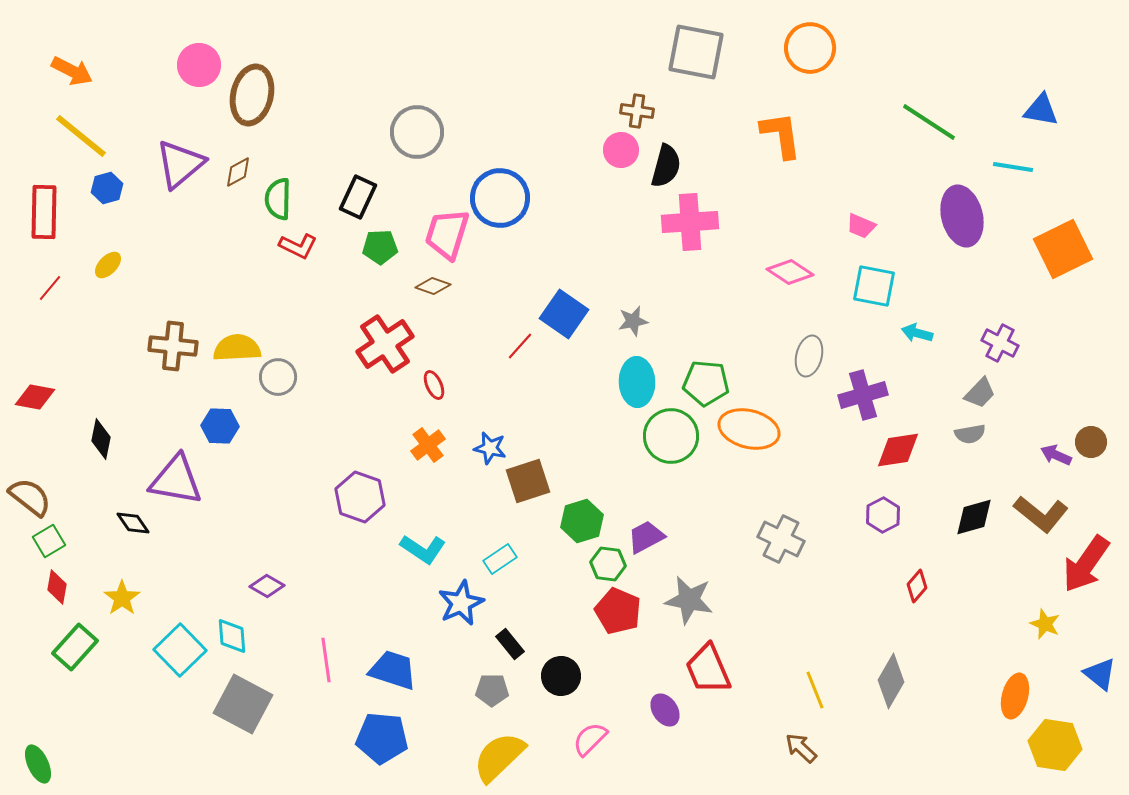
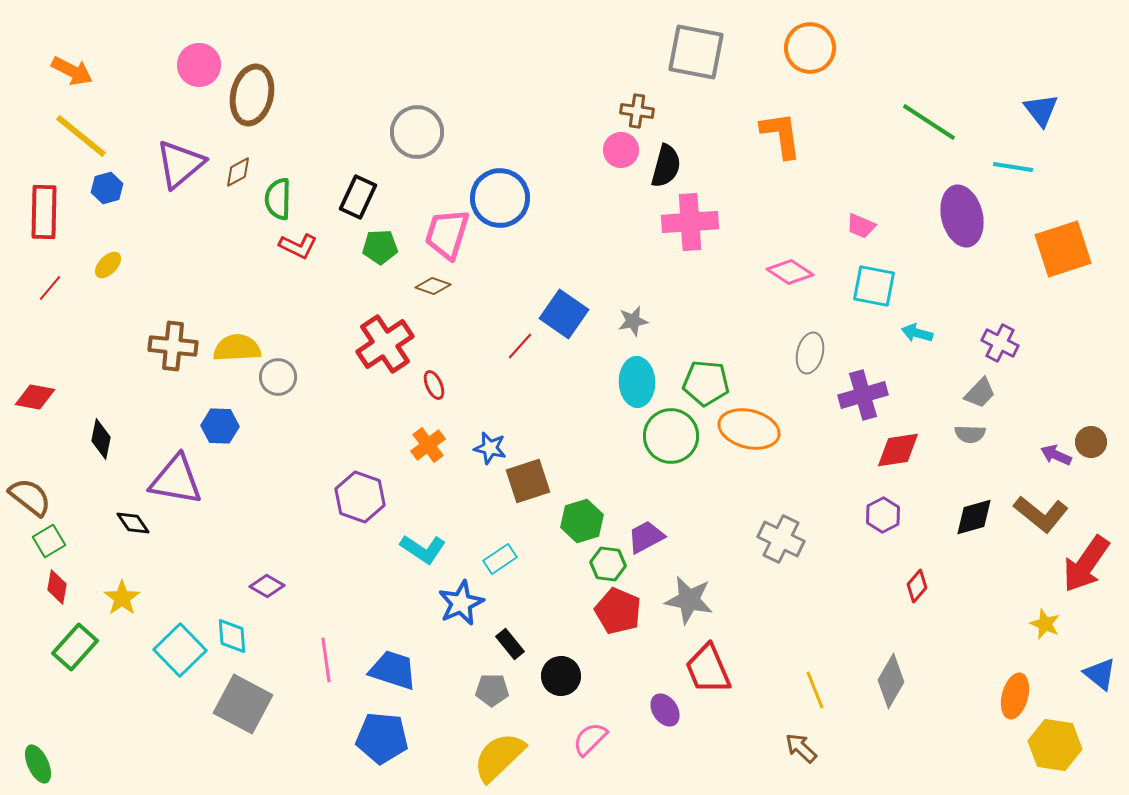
blue triangle at (1041, 110): rotated 42 degrees clockwise
orange square at (1063, 249): rotated 8 degrees clockwise
gray ellipse at (809, 356): moved 1 px right, 3 px up
gray semicircle at (970, 434): rotated 12 degrees clockwise
